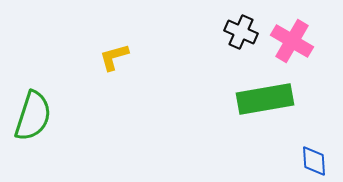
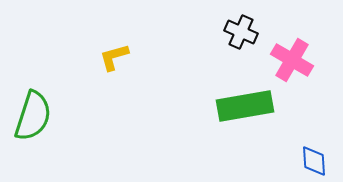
pink cross: moved 19 px down
green rectangle: moved 20 px left, 7 px down
